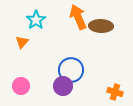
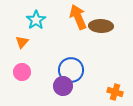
pink circle: moved 1 px right, 14 px up
